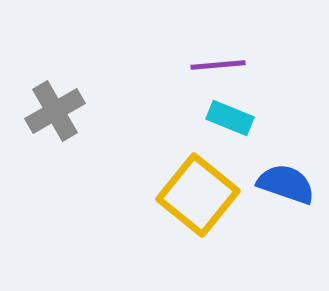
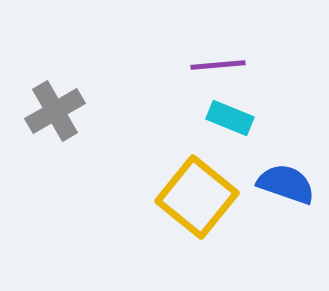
yellow square: moved 1 px left, 2 px down
